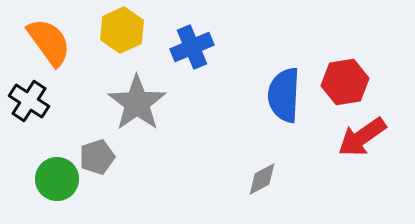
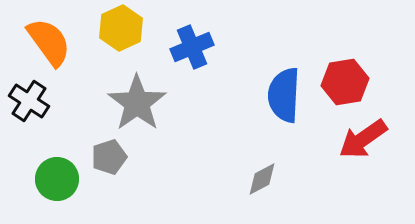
yellow hexagon: moved 1 px left, 2 px up
red arrow: moved 1 px right, 2 px down
gray pentagon: moved 12 px right
